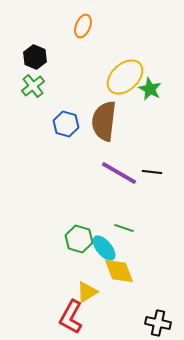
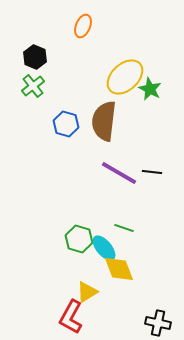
yellow diamond: moved 2 px up
